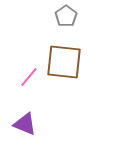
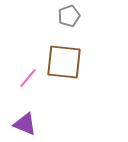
gray pentagon: moved 3 px right; rotated 15 degrees clockwise
pink line: moved 1 px left, 1 px down
